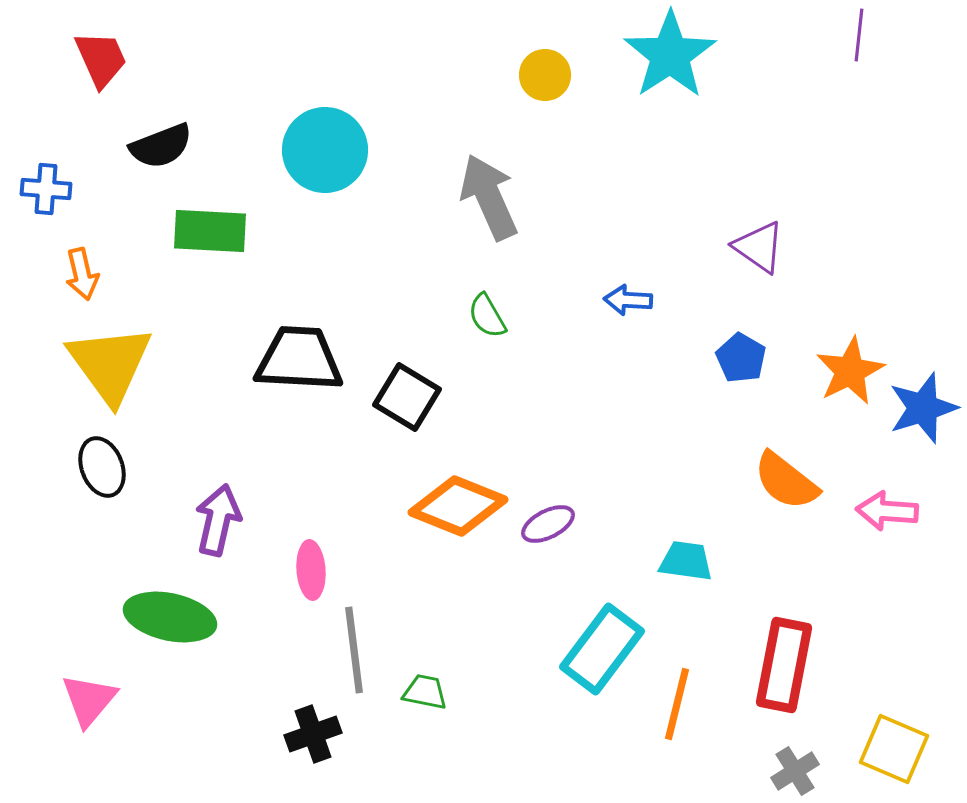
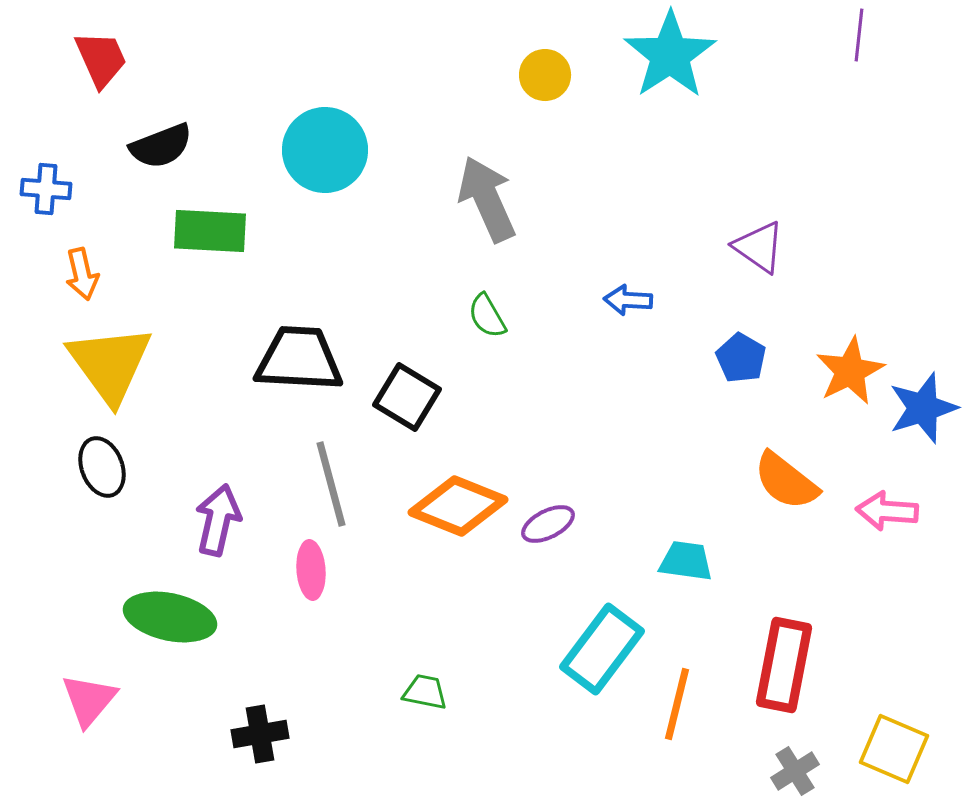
gray arrow: moved 2 px left, 2 px down
gray line: moved 23 px left, 166 px up; rotated 8 degrees counterclockwise
black cross: moved 53 px left; rotated 10 degrees clockwise
